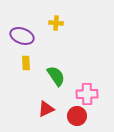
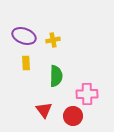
yellow cross: moved 3 px left, 17 px down; rotated 16 degrees counterclockwise
purple ellipse: moved 2 px right
green semicircle: rotated 35 degrees clockwise
red triangle: moved 2 px left, 1 px down; rotated 42 degrees counterclockwise
red circle: moved 4 px left
